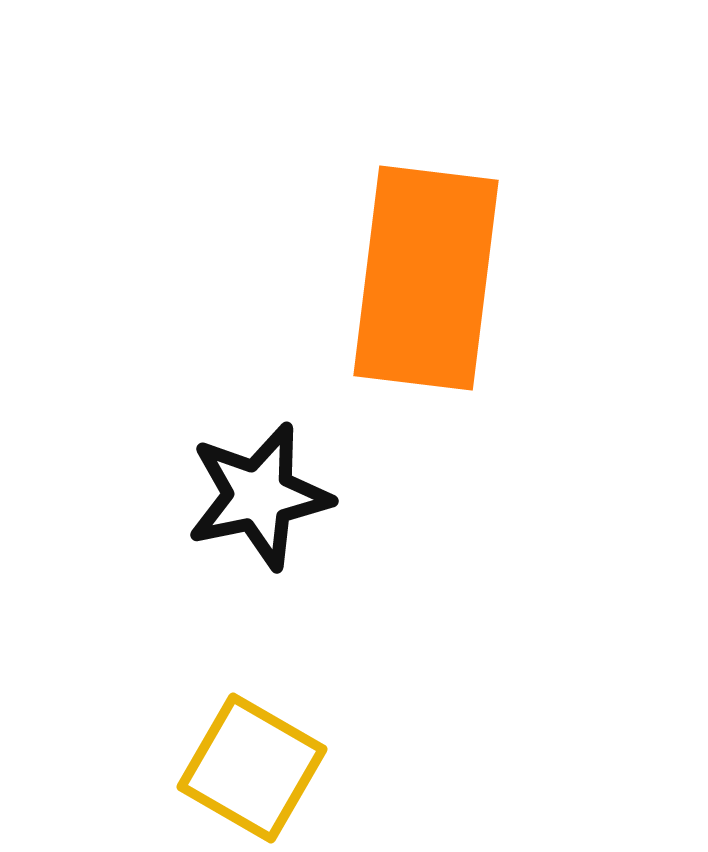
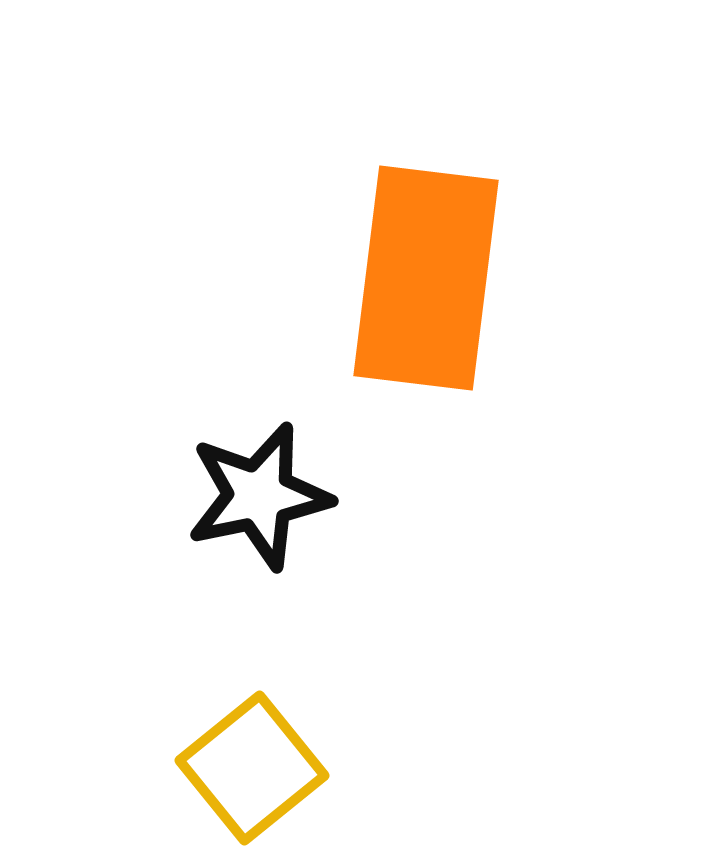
yellow square: rotated 21 degrees clockwise
